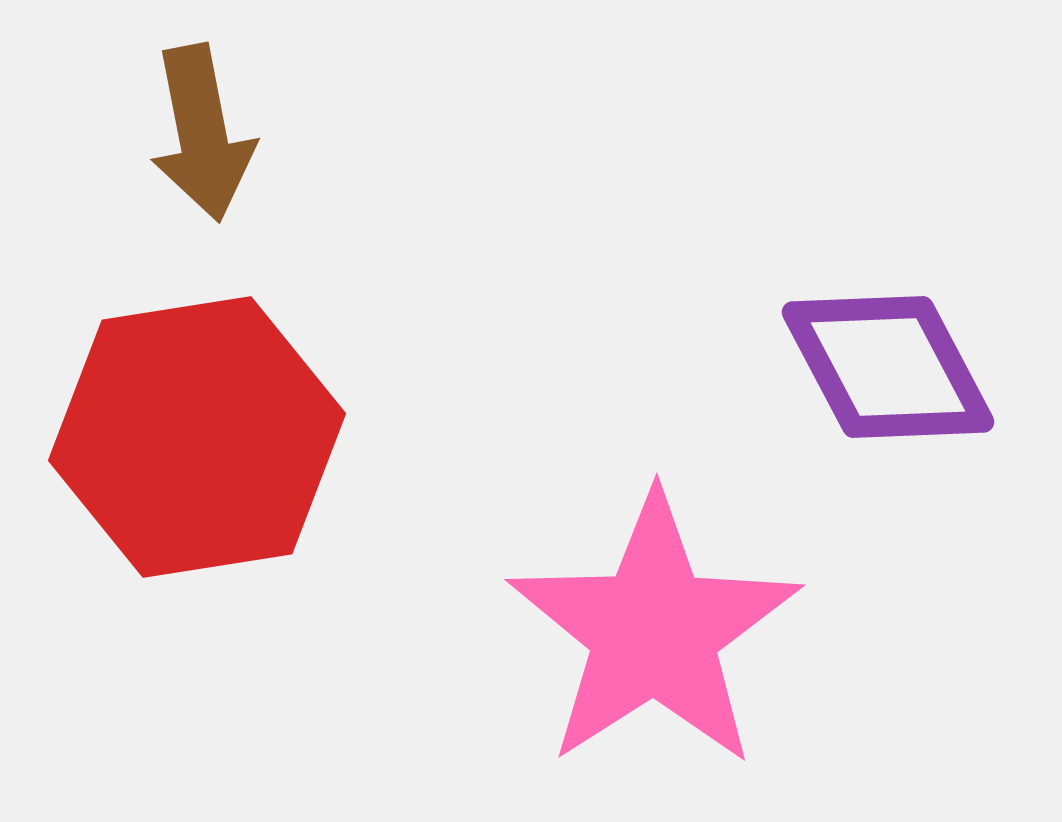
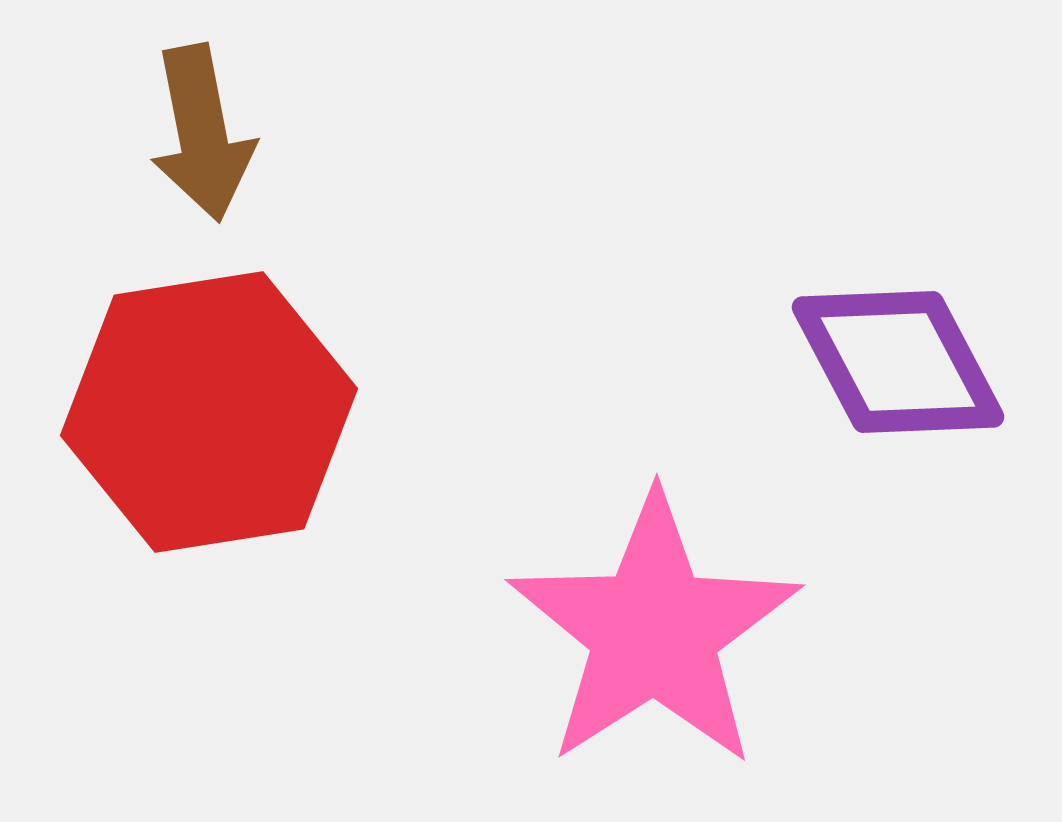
purple diamond: moved 10 px right, 5 px up
red hexagon: moved 12 px right, 25 px up
